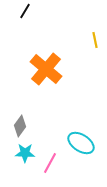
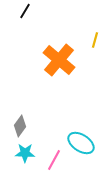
yellow line: rotated 28 degrees clockwise
orange cross: moved 13 px right, 9 px up
pink line: moved 4 px right, 3 px up
